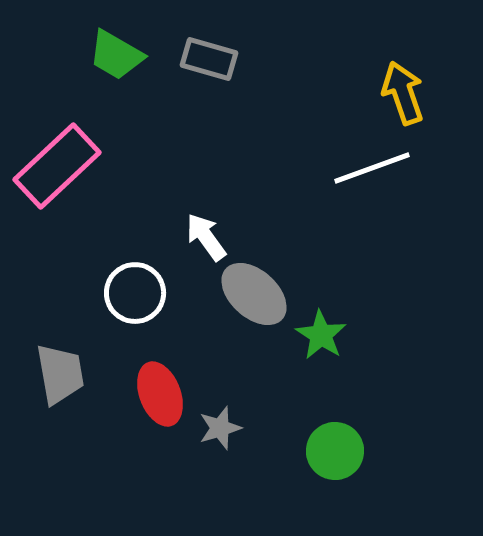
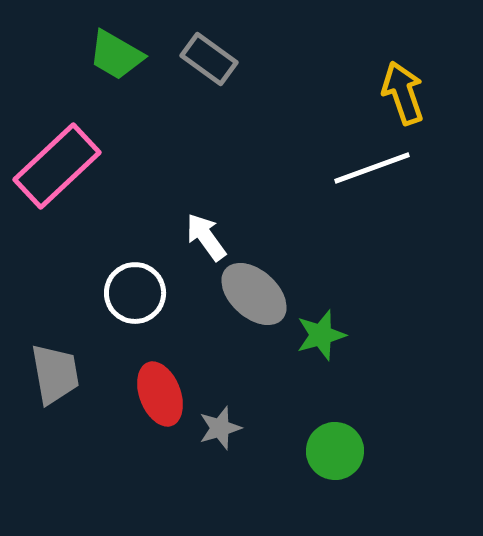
gray rectangle: rotated 20 degrees clockwise
green star: rotated 24 degrees clockwise
gray trapezoid: moved 5 px left
